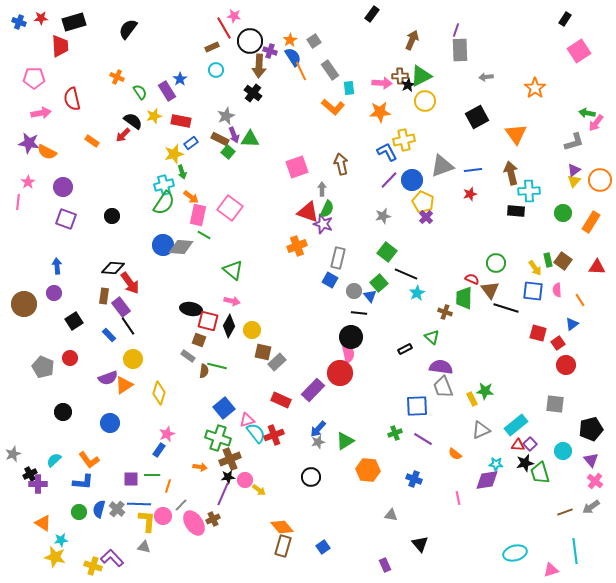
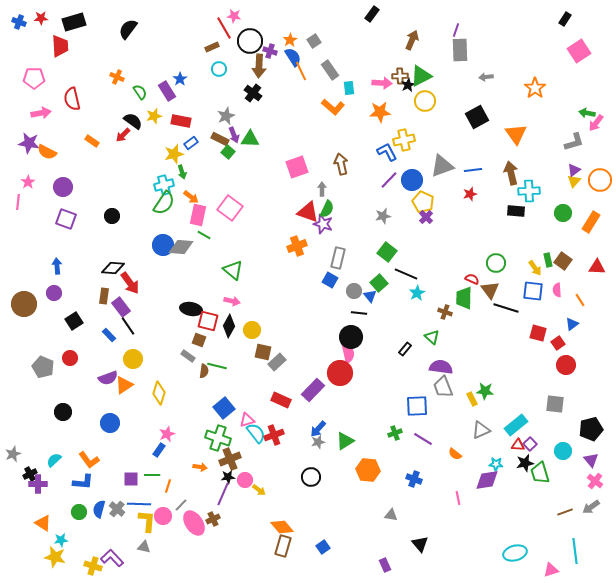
cyan circle at (216, 70): moved 3 px right, 1 px up
black rectangle at (405, 349): rotated 24 degrees counterclockwise
